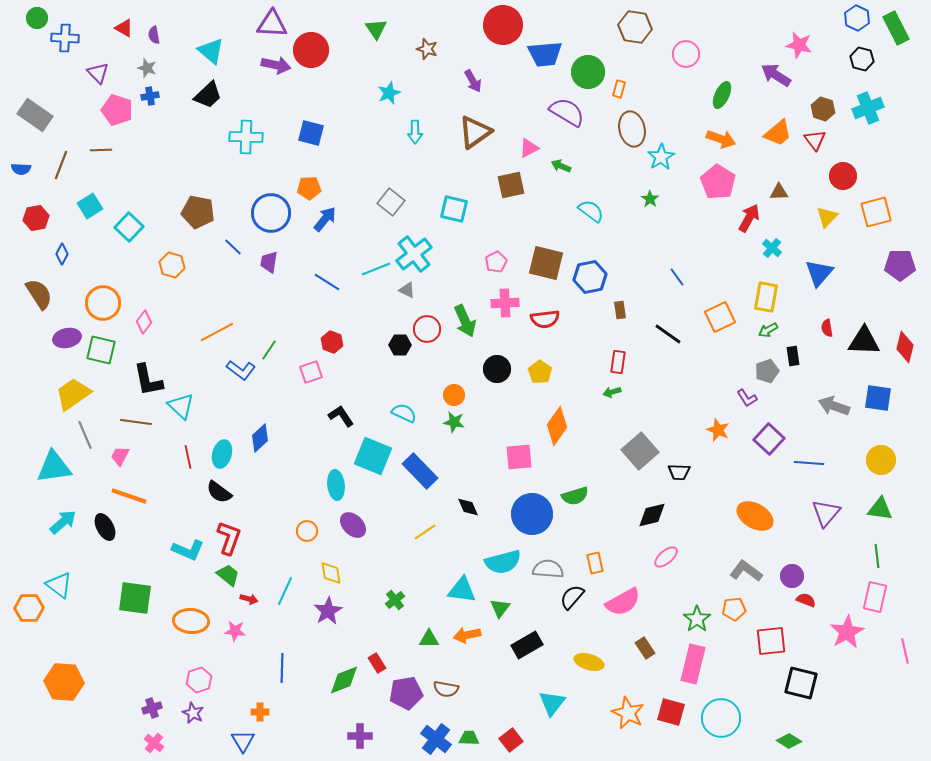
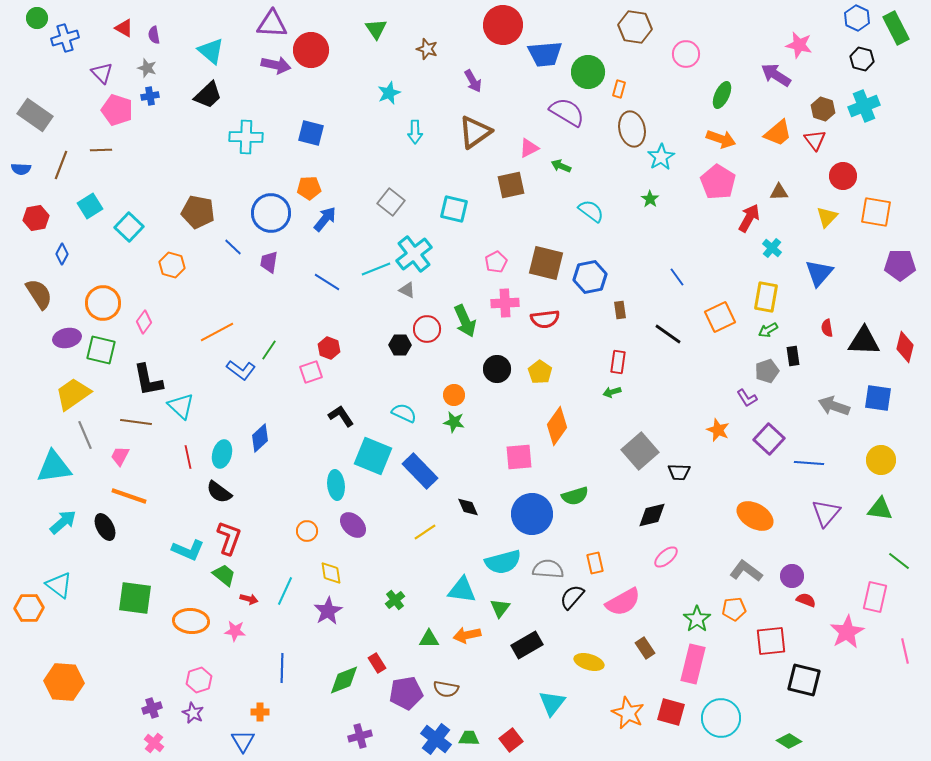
blue cross at (65, 38): rotated 20 degrees counterclockwise
purple triangle at (98, 73): moved 4 px right
cyan cross at (868, 108): moved 4 px left, 2 px up
orange square at (876, 212): rotated 24 degrees clockwise
red hexagon at (332, 342): moved 3 px left, 6 px down
green line at (877, 556): moved 22 px right, 5 px down; rotated 45 degrees counterclockwise
green trapezoid at (228, 575): moved 4 px left
black square at (801, 683): moved 3 px right, 3 px up
purple cross at (360, 736): rotated 15 degrees counterclockwise
